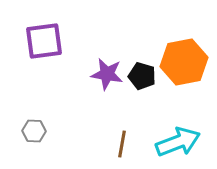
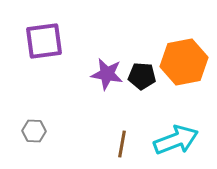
black pentagon: rotated 12 degrees counterclockwise
cyan arrow: moved 2 px left, 2 px up
